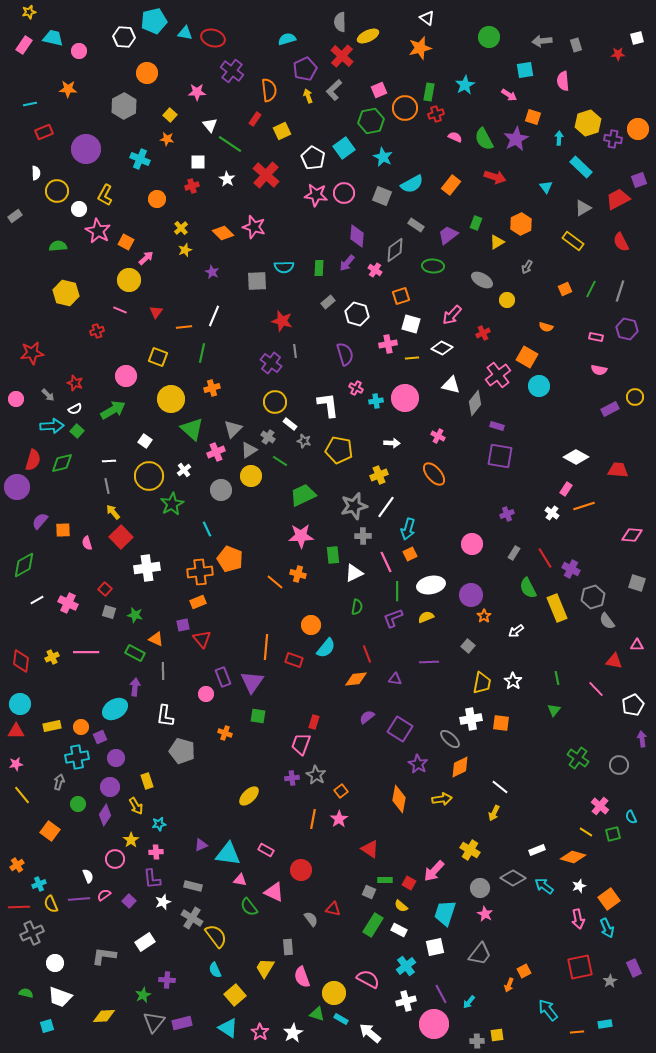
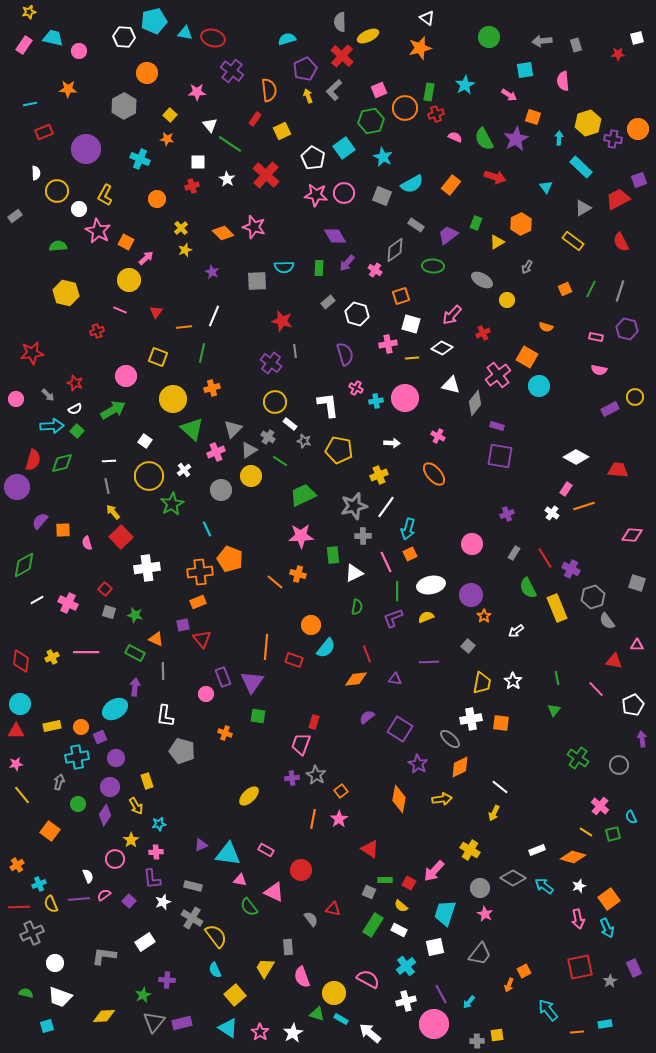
purple diamond at (357, 236): moved 22 px left; rotated 35 degrees counterclockwise
yellow circle at (171, 399): moved 2 px right
